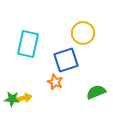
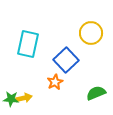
yellow circle: moved 8 px right
blue square: rotated 25 degrees counterclockwise
orange star: rotated 21 degrees clockwise
green semicircle: moved 1 px down
green star: moved 1 px left
